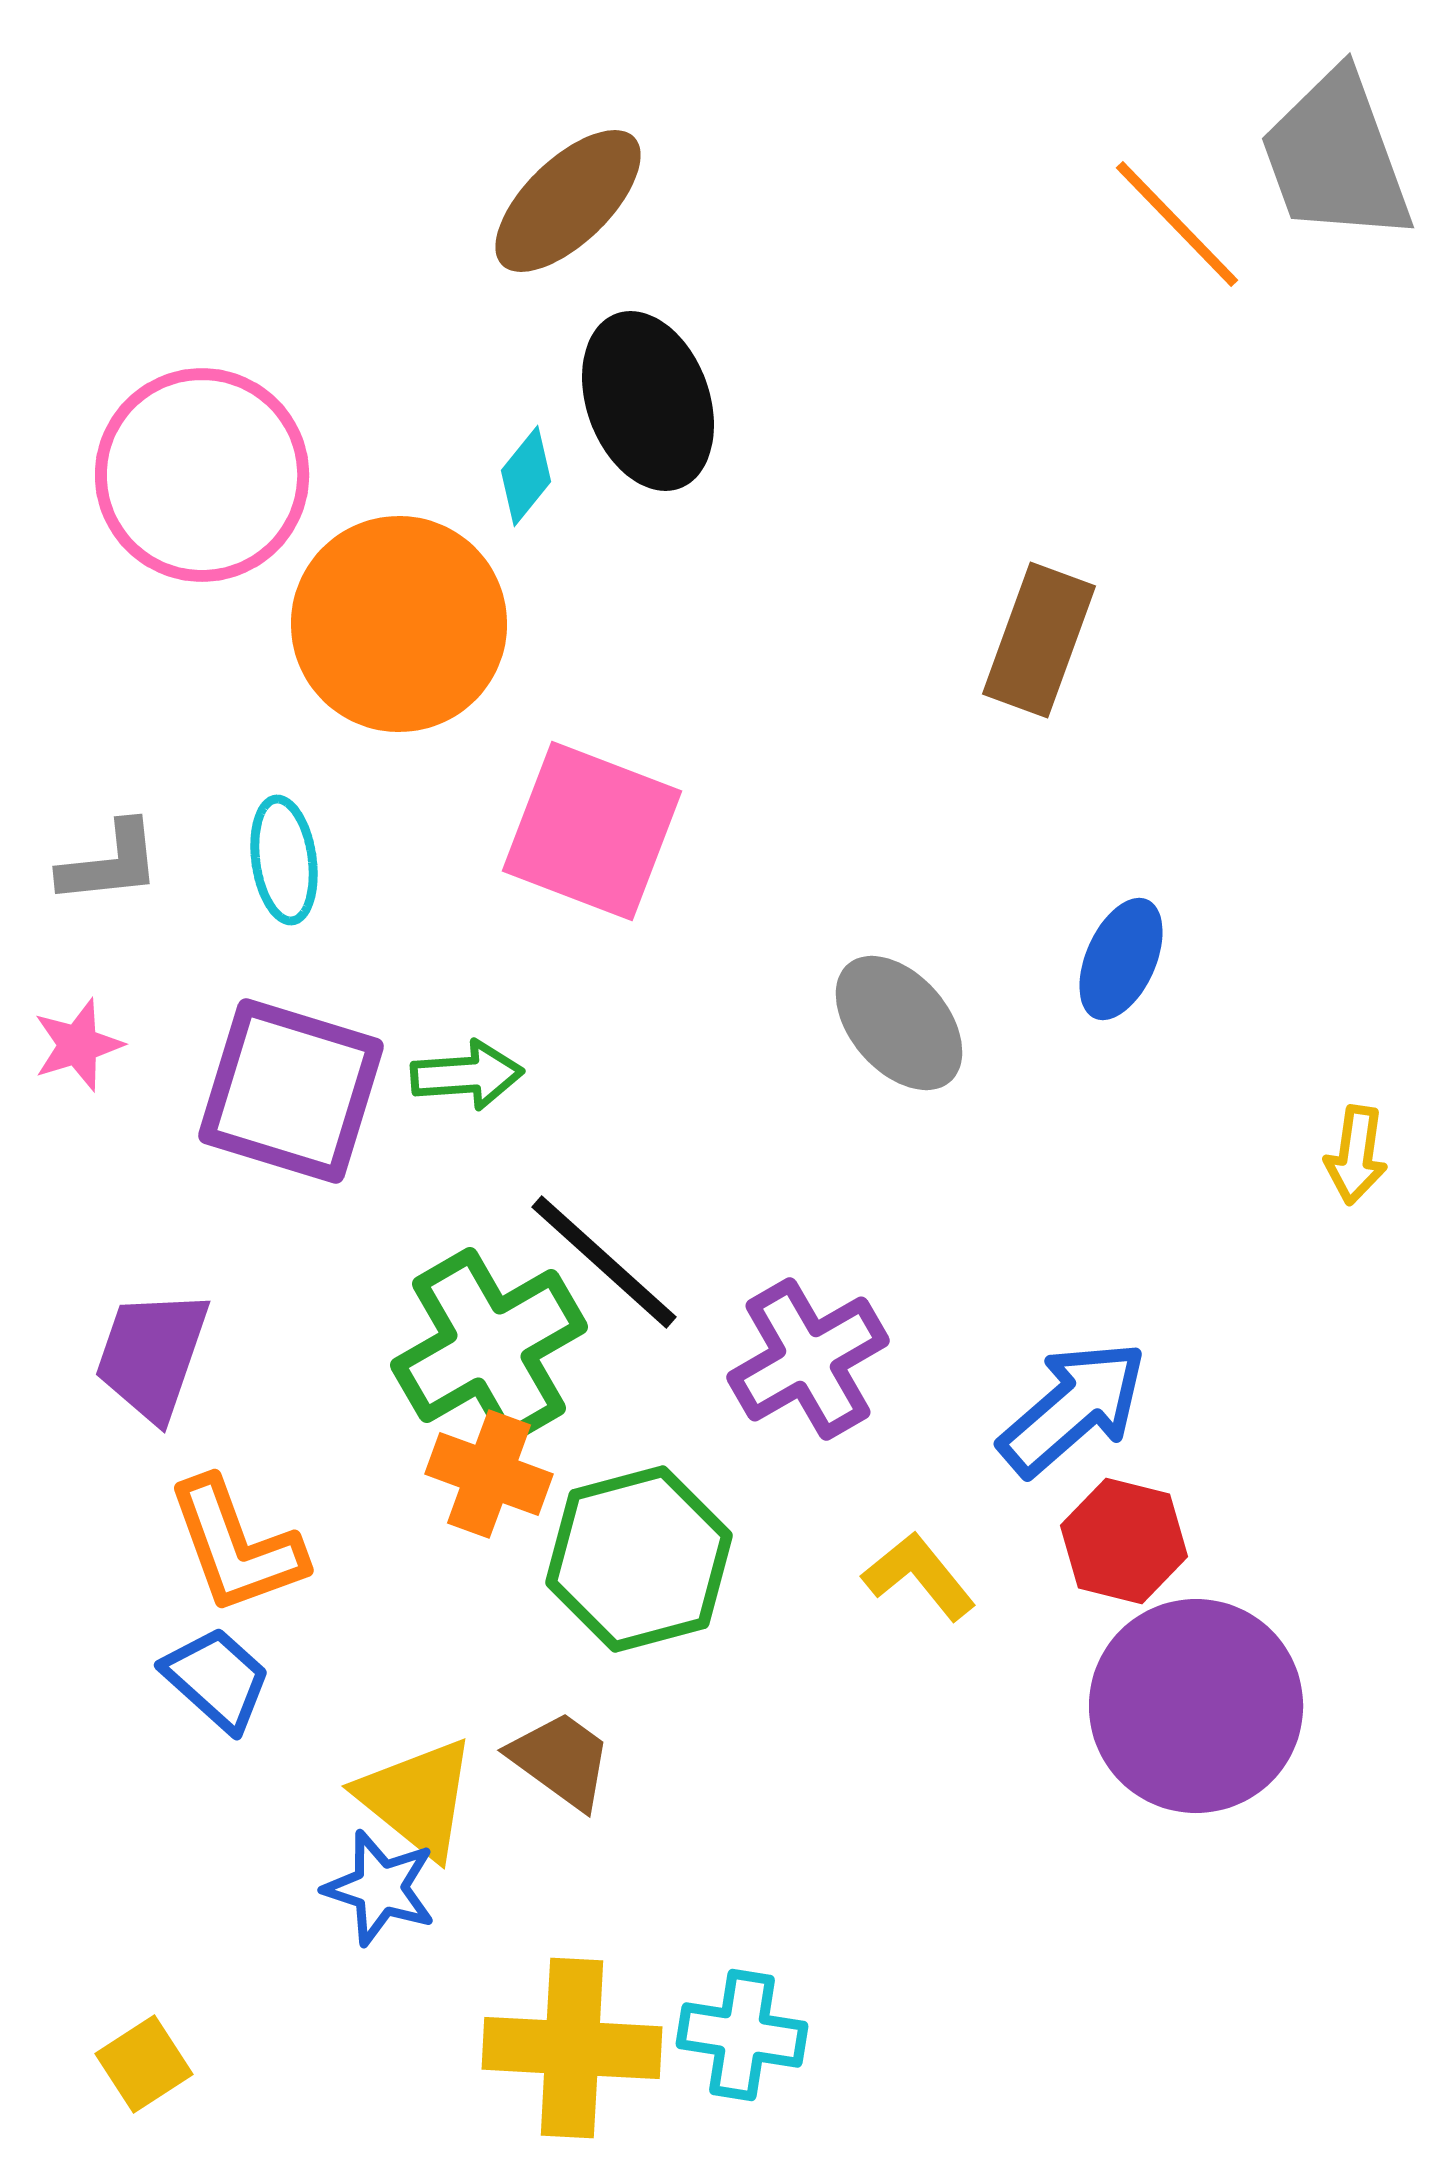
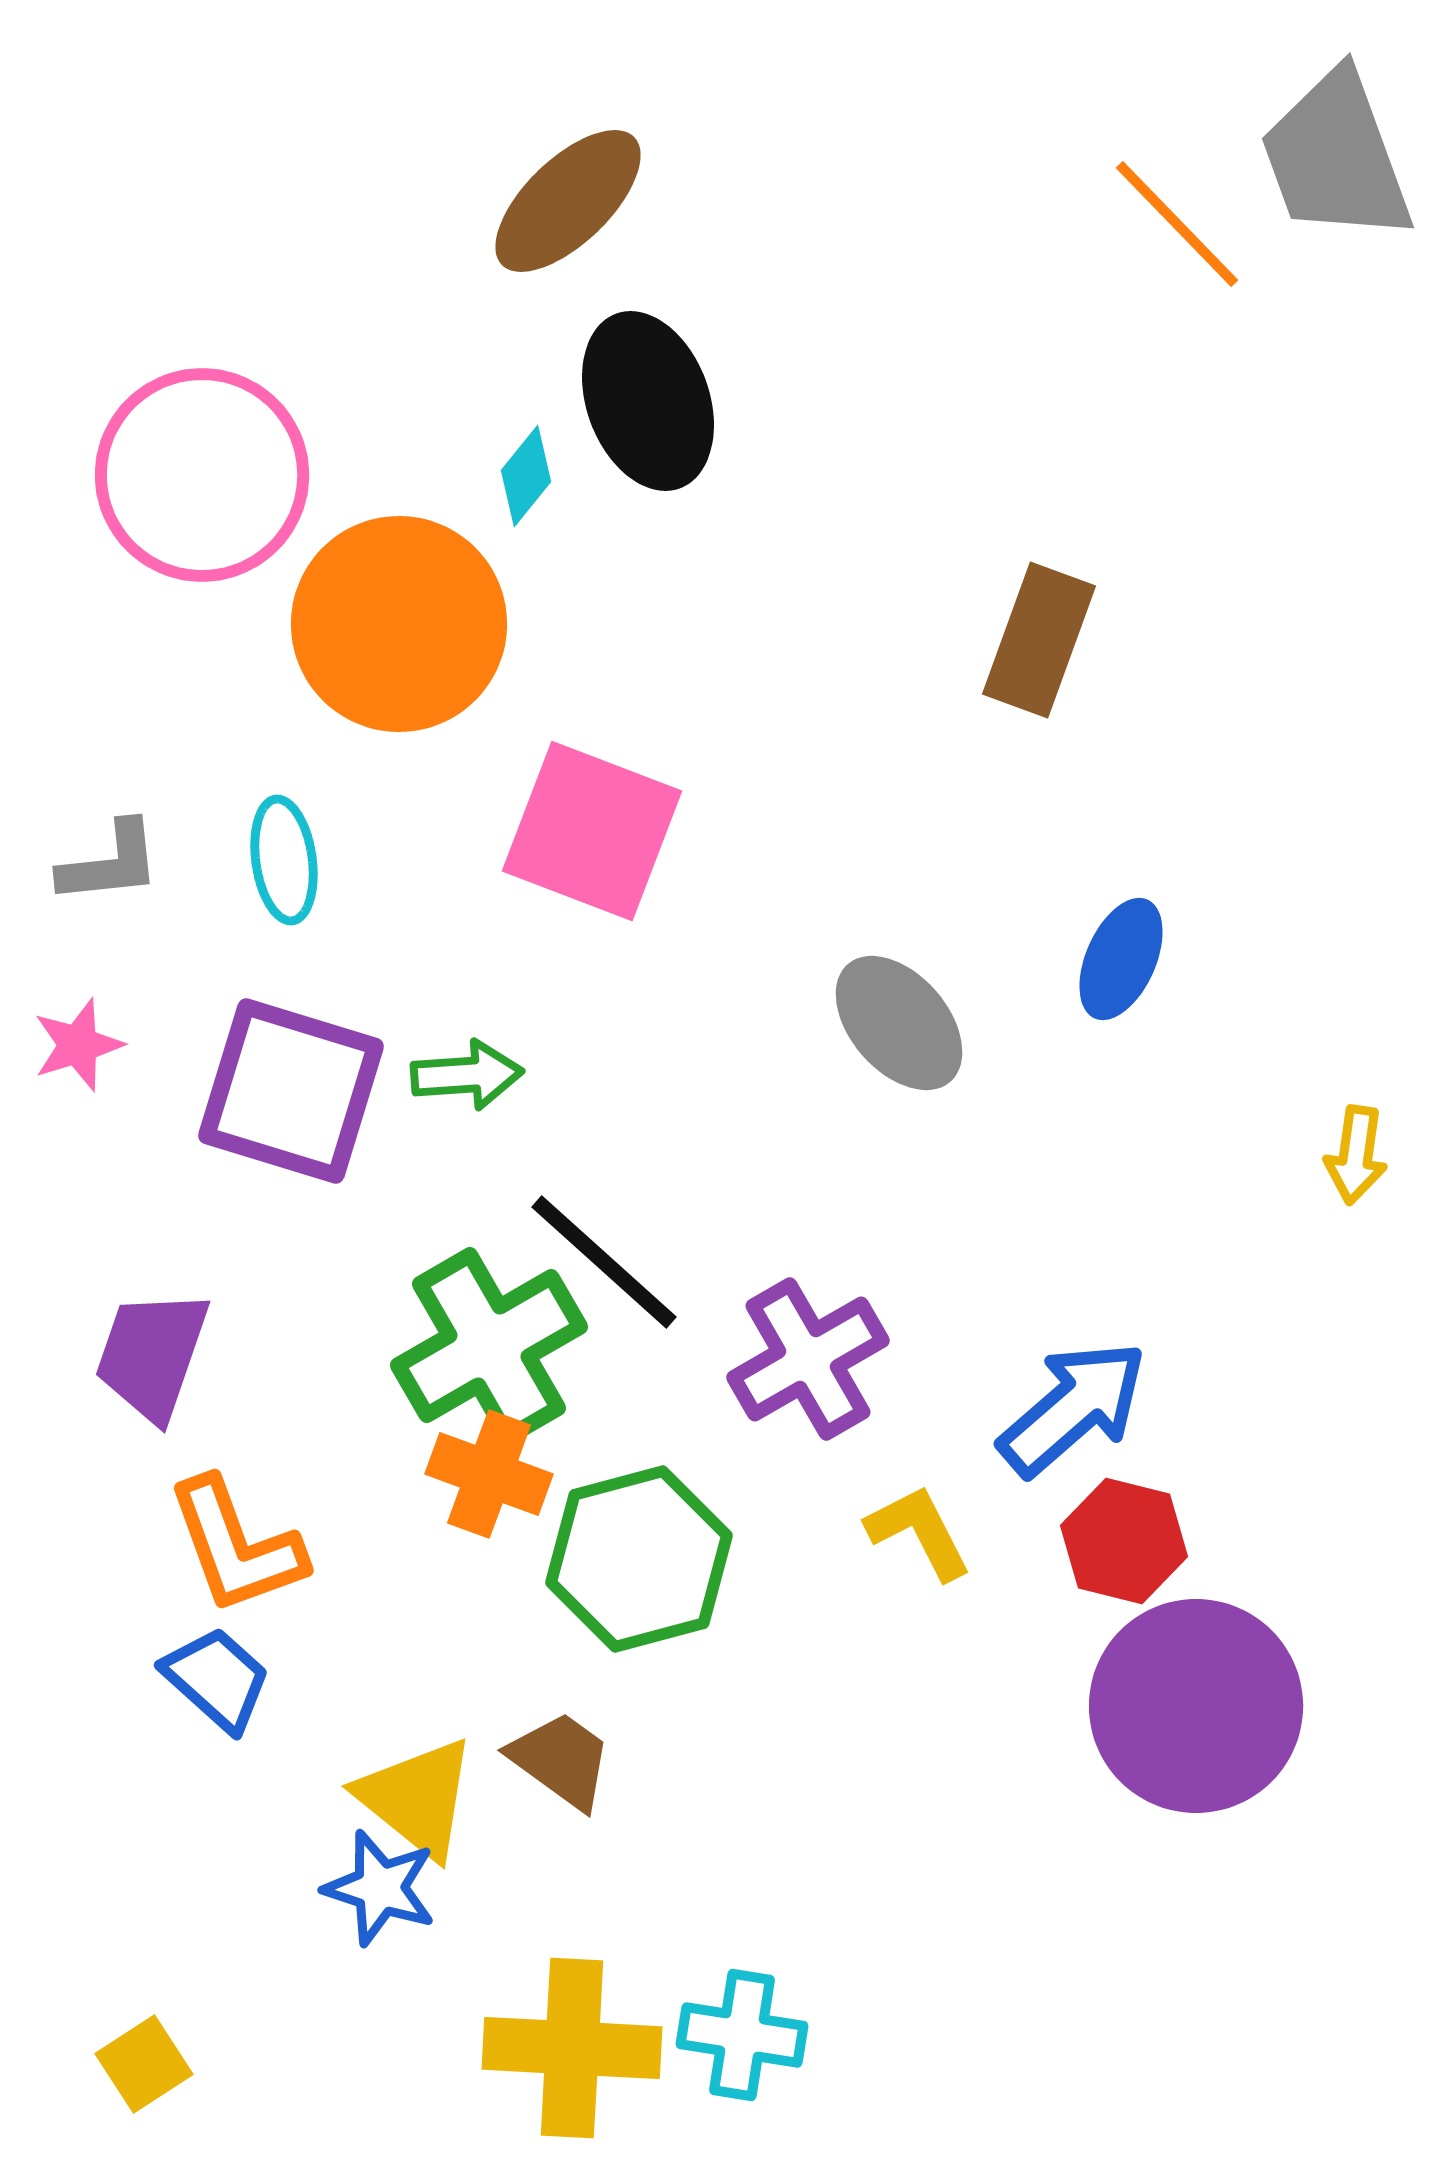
yellow L-shape: moved 44 px up; rotated 12 degrees clockwise
